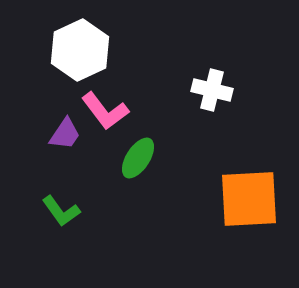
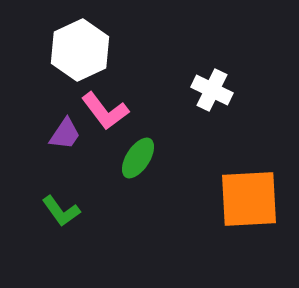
white cross: rotated 12 degrees clockwise
